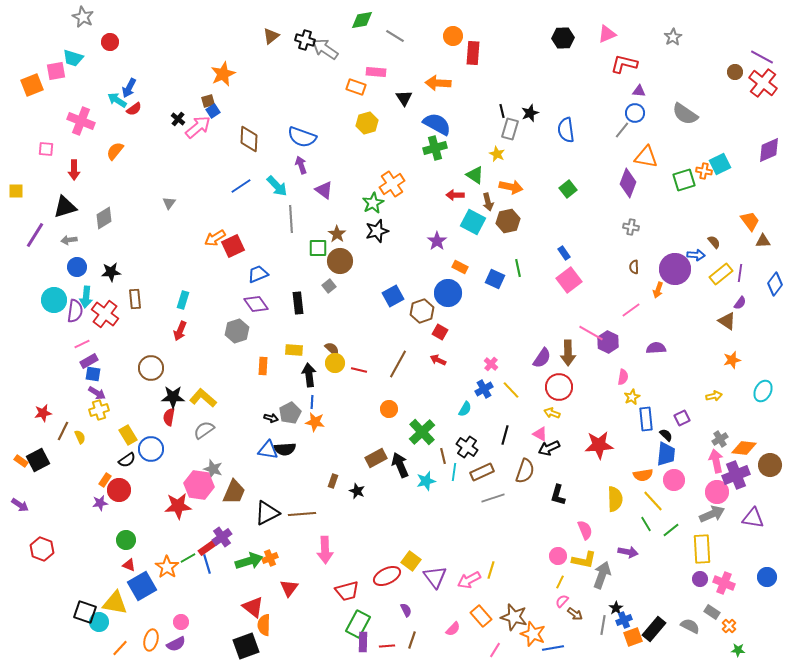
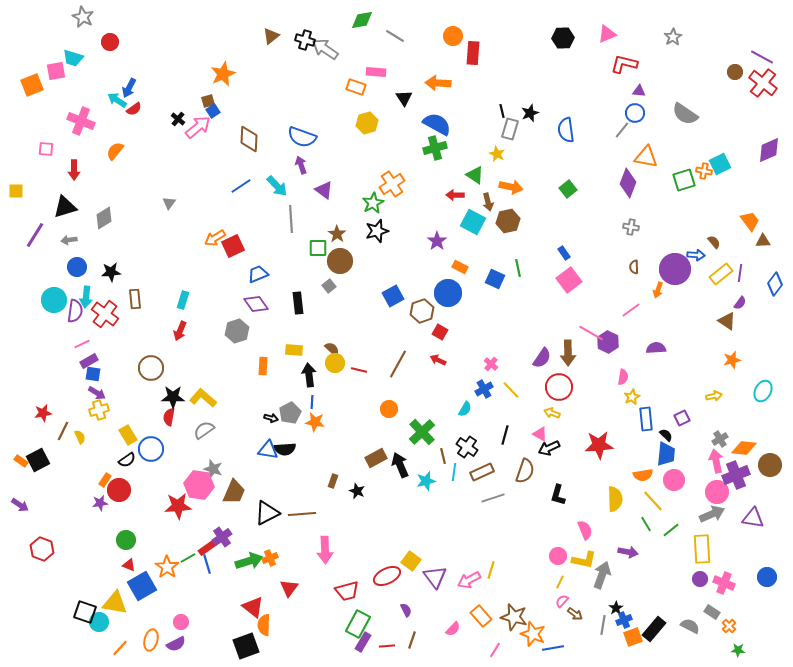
purple rectangle at (363, 642): rotated 30 degrees clockwise
